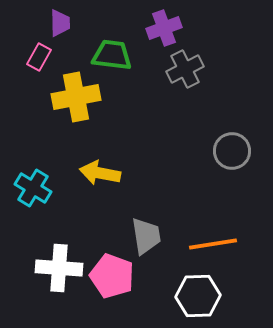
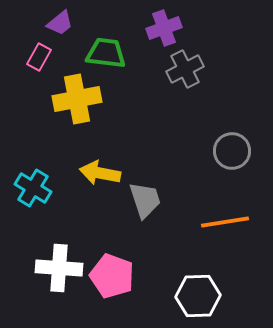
purple trapezoid: rotated 52 degrees clockwise
green trapezoid: moved 6 px left, 2 px up
yellow cross: moved 1 px right, 2 px down
gray trapezoid: moved 1 px left, 36 px up; rotated 9 degrees counterclockwise
orange line: moved 12 px right, 22 px up
